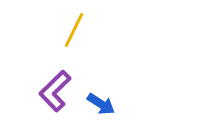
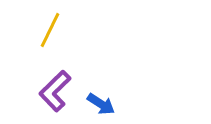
yellow line: moved 24 px left
